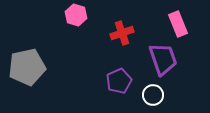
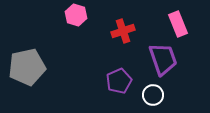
red cross: moved 1 px right, 2 px up
